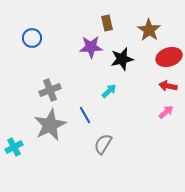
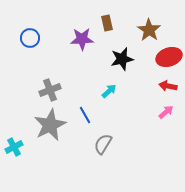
blue circle: moved 2 px left
purple star: moved 9 px left, 8 px up
